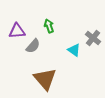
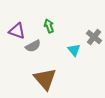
purple triangle: rotated 24 degrees clockwise
gray cross: moved 1 px right, 1 px up
gray semicircle: rotated 21 degrees clockwise
cyan triangle: rotated 16 degrees clockwise
